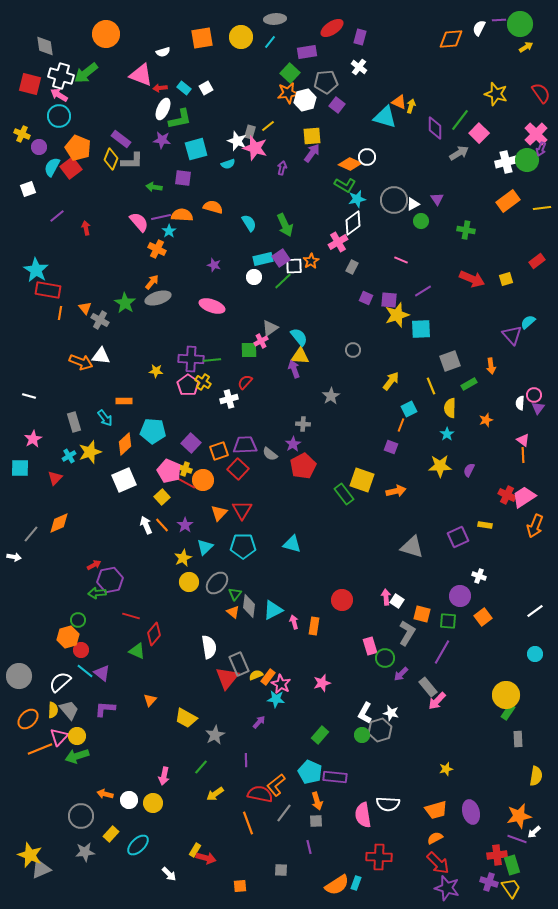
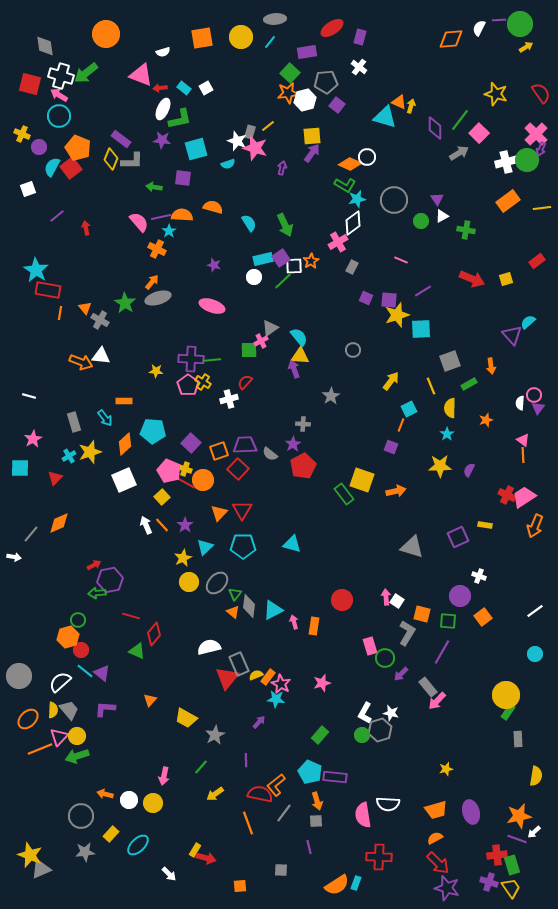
white triangle at (413, 204): moved 29 px right, 12 px down
white semicircle at (209, 647): rotated 95 degrees counterclockwise
